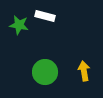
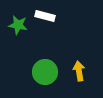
green star: moved 1 px left
yellow arrow: moved 5 px left
